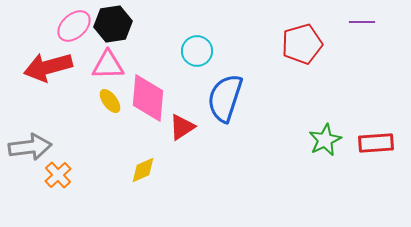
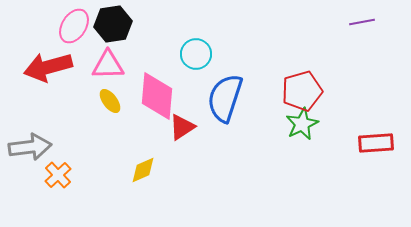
purple line: rotated 10 degrees counterclockwise
pink ellipse: rotated 16 degrees counterclockwise
red pentagon: moved 47 px down
cyan circle: moved 1 px left, 3 px down
pink diamond: moved 9 px right, 2 px up
green star: moved 23 px left, 16 px up
